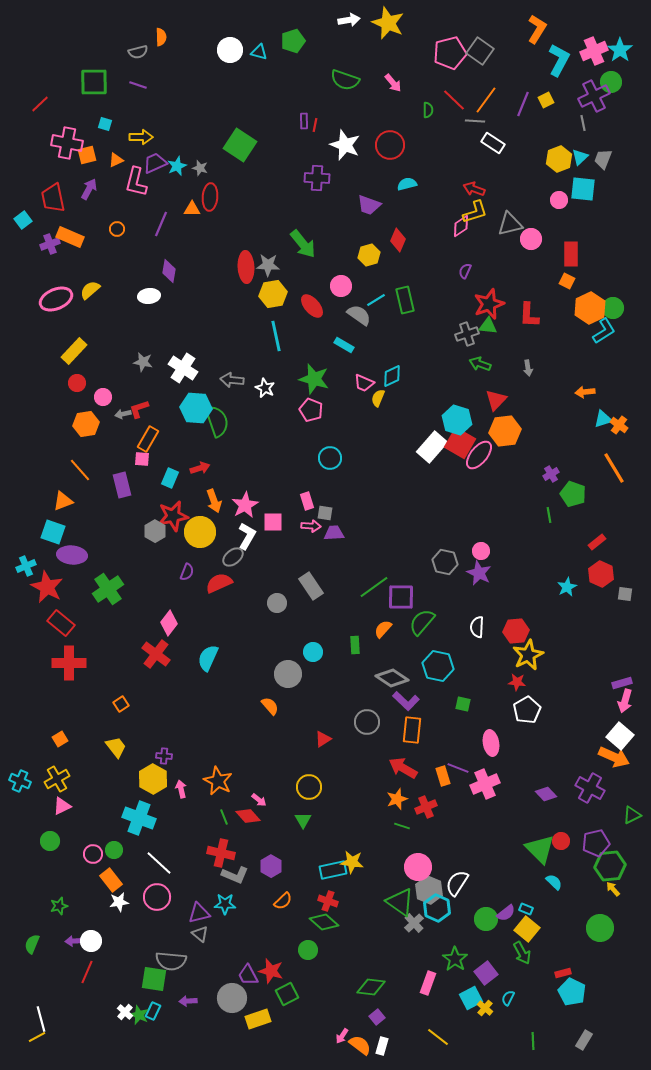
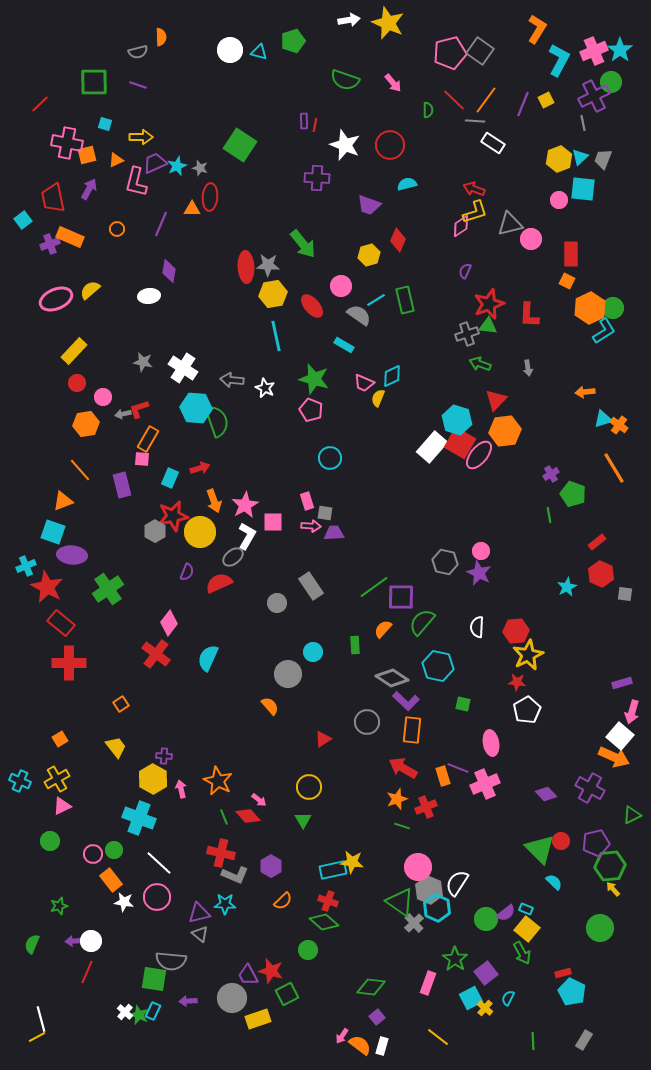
pink arrow at (625, 701): moved 7 px right, 11 px down
white star at (119, 902): moved 5 px right; rotated 18 degrees clockwise
